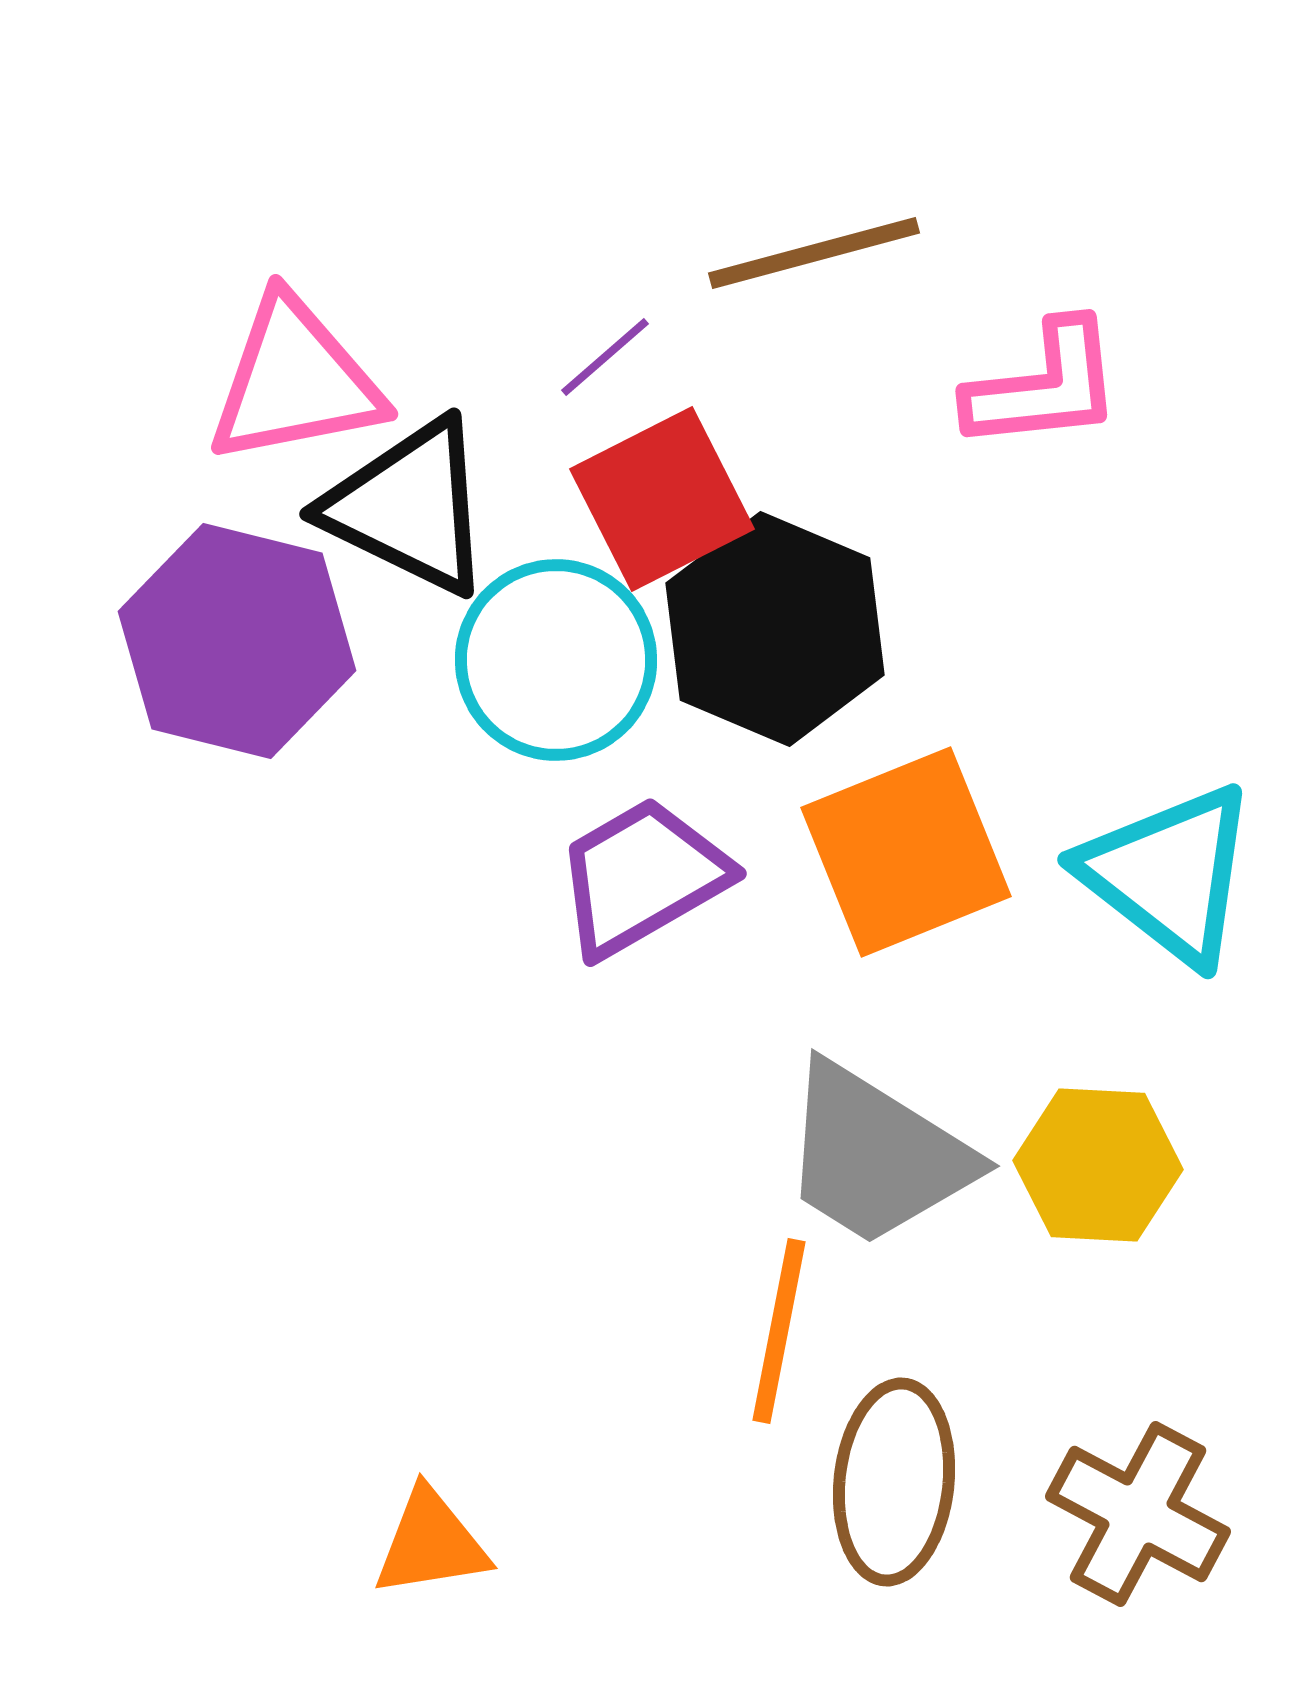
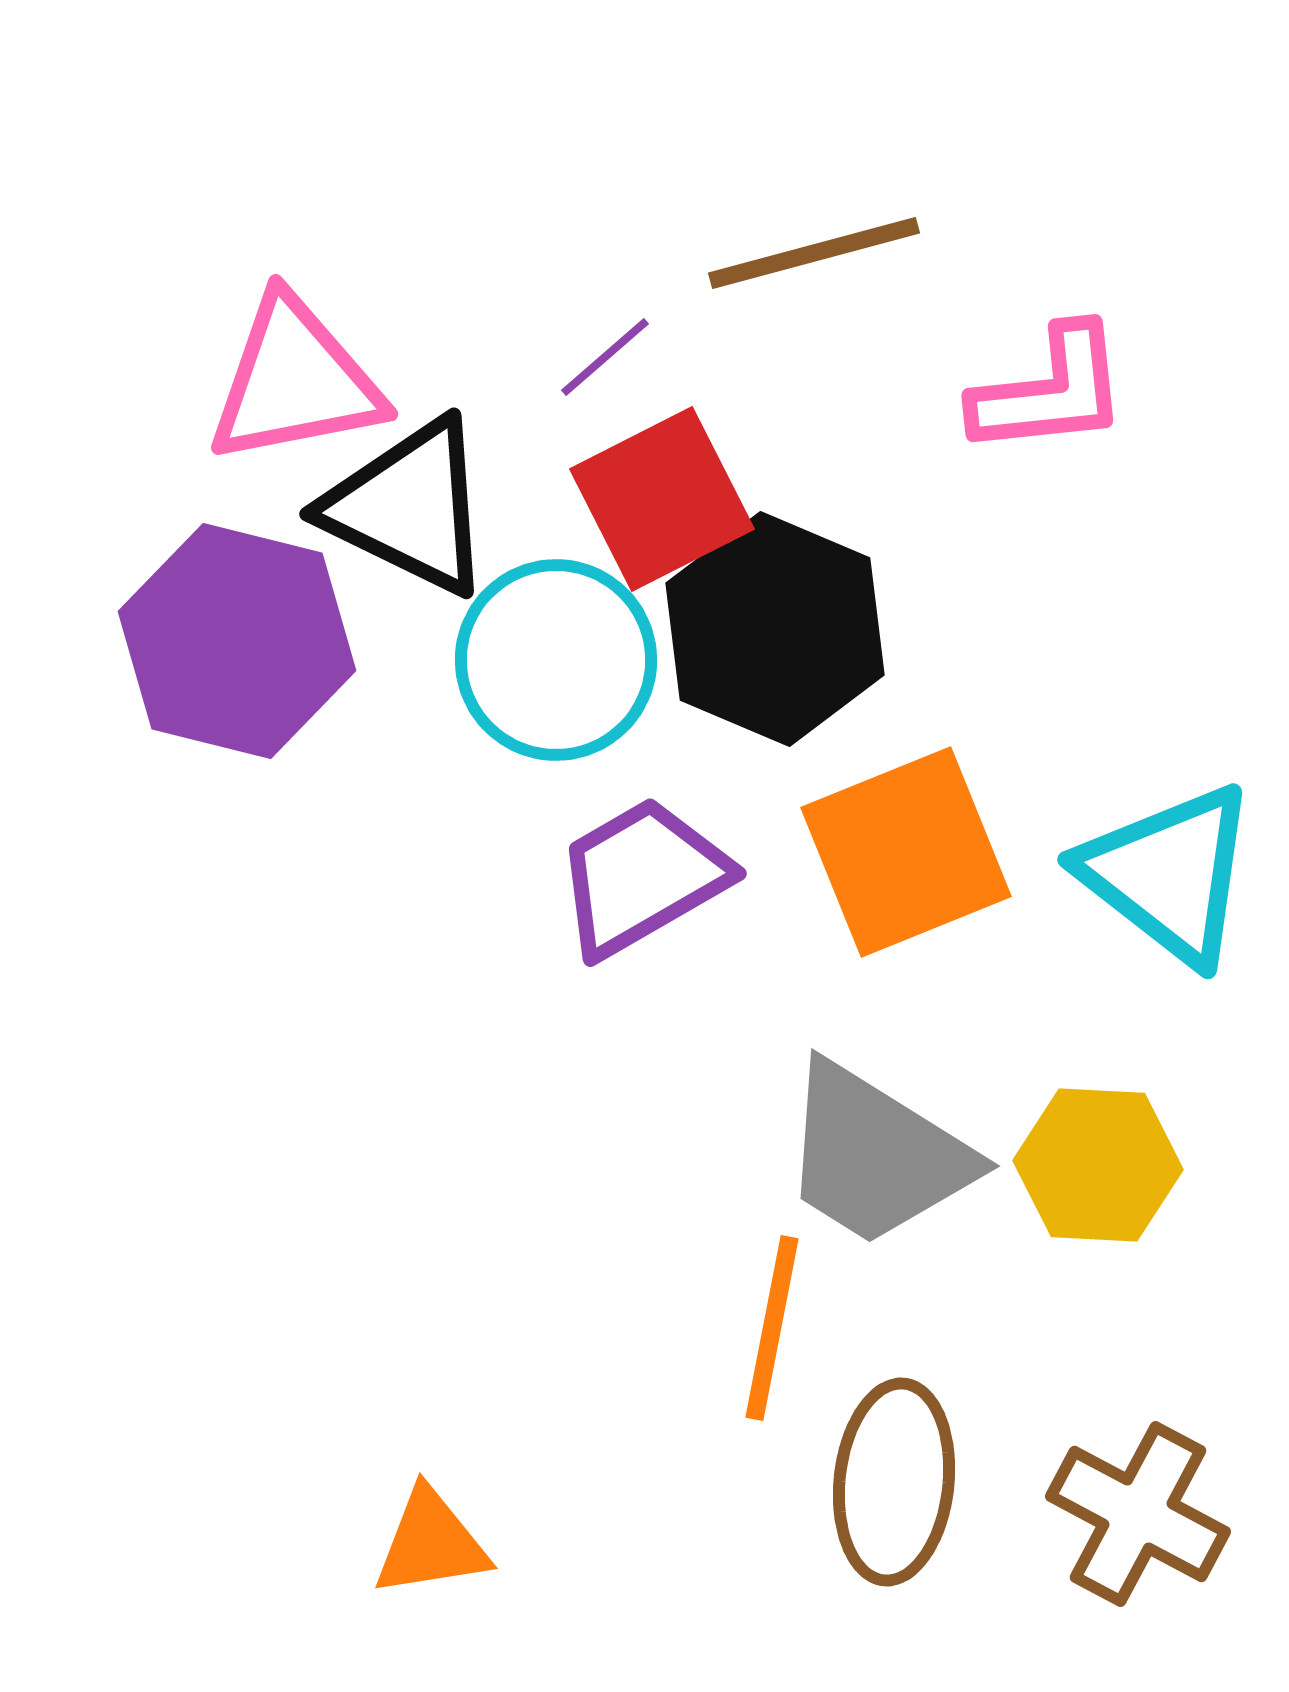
pink L-shape: moved 6 px right, 5 px down
orange line: moved 7 px left, 3 px up
